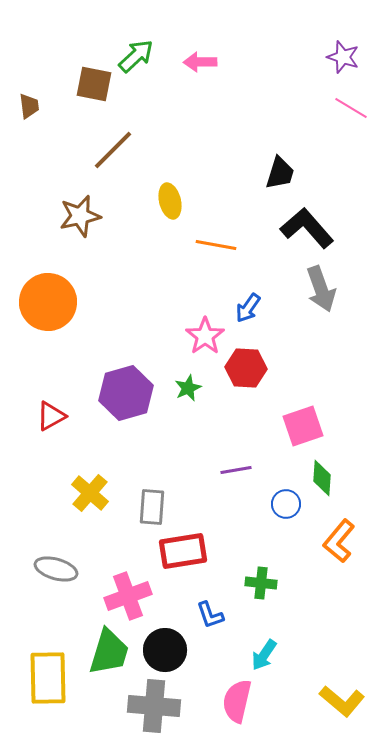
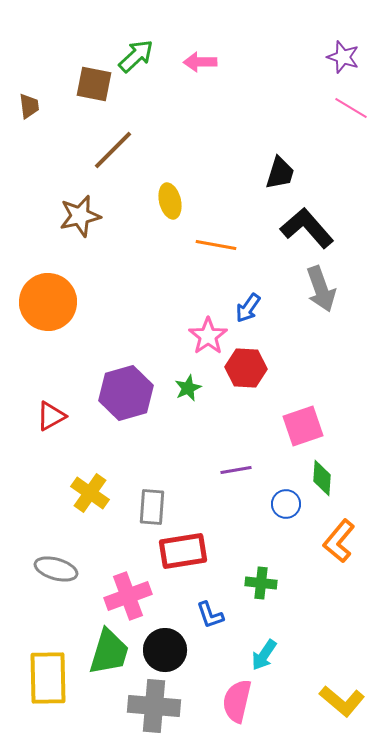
pink star: moved 3 px right
yellow cross: rotated 6 degrees counterclockwise
